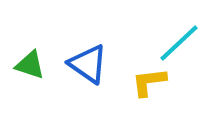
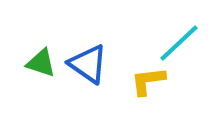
green triangle: moved 11 px right, 2 px up
yellow L-shape: moved 1 px left, 1 px up
